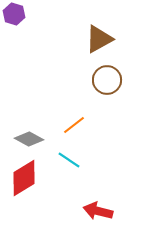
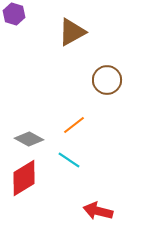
brown triangle: moved 27 px left, 7 px up
